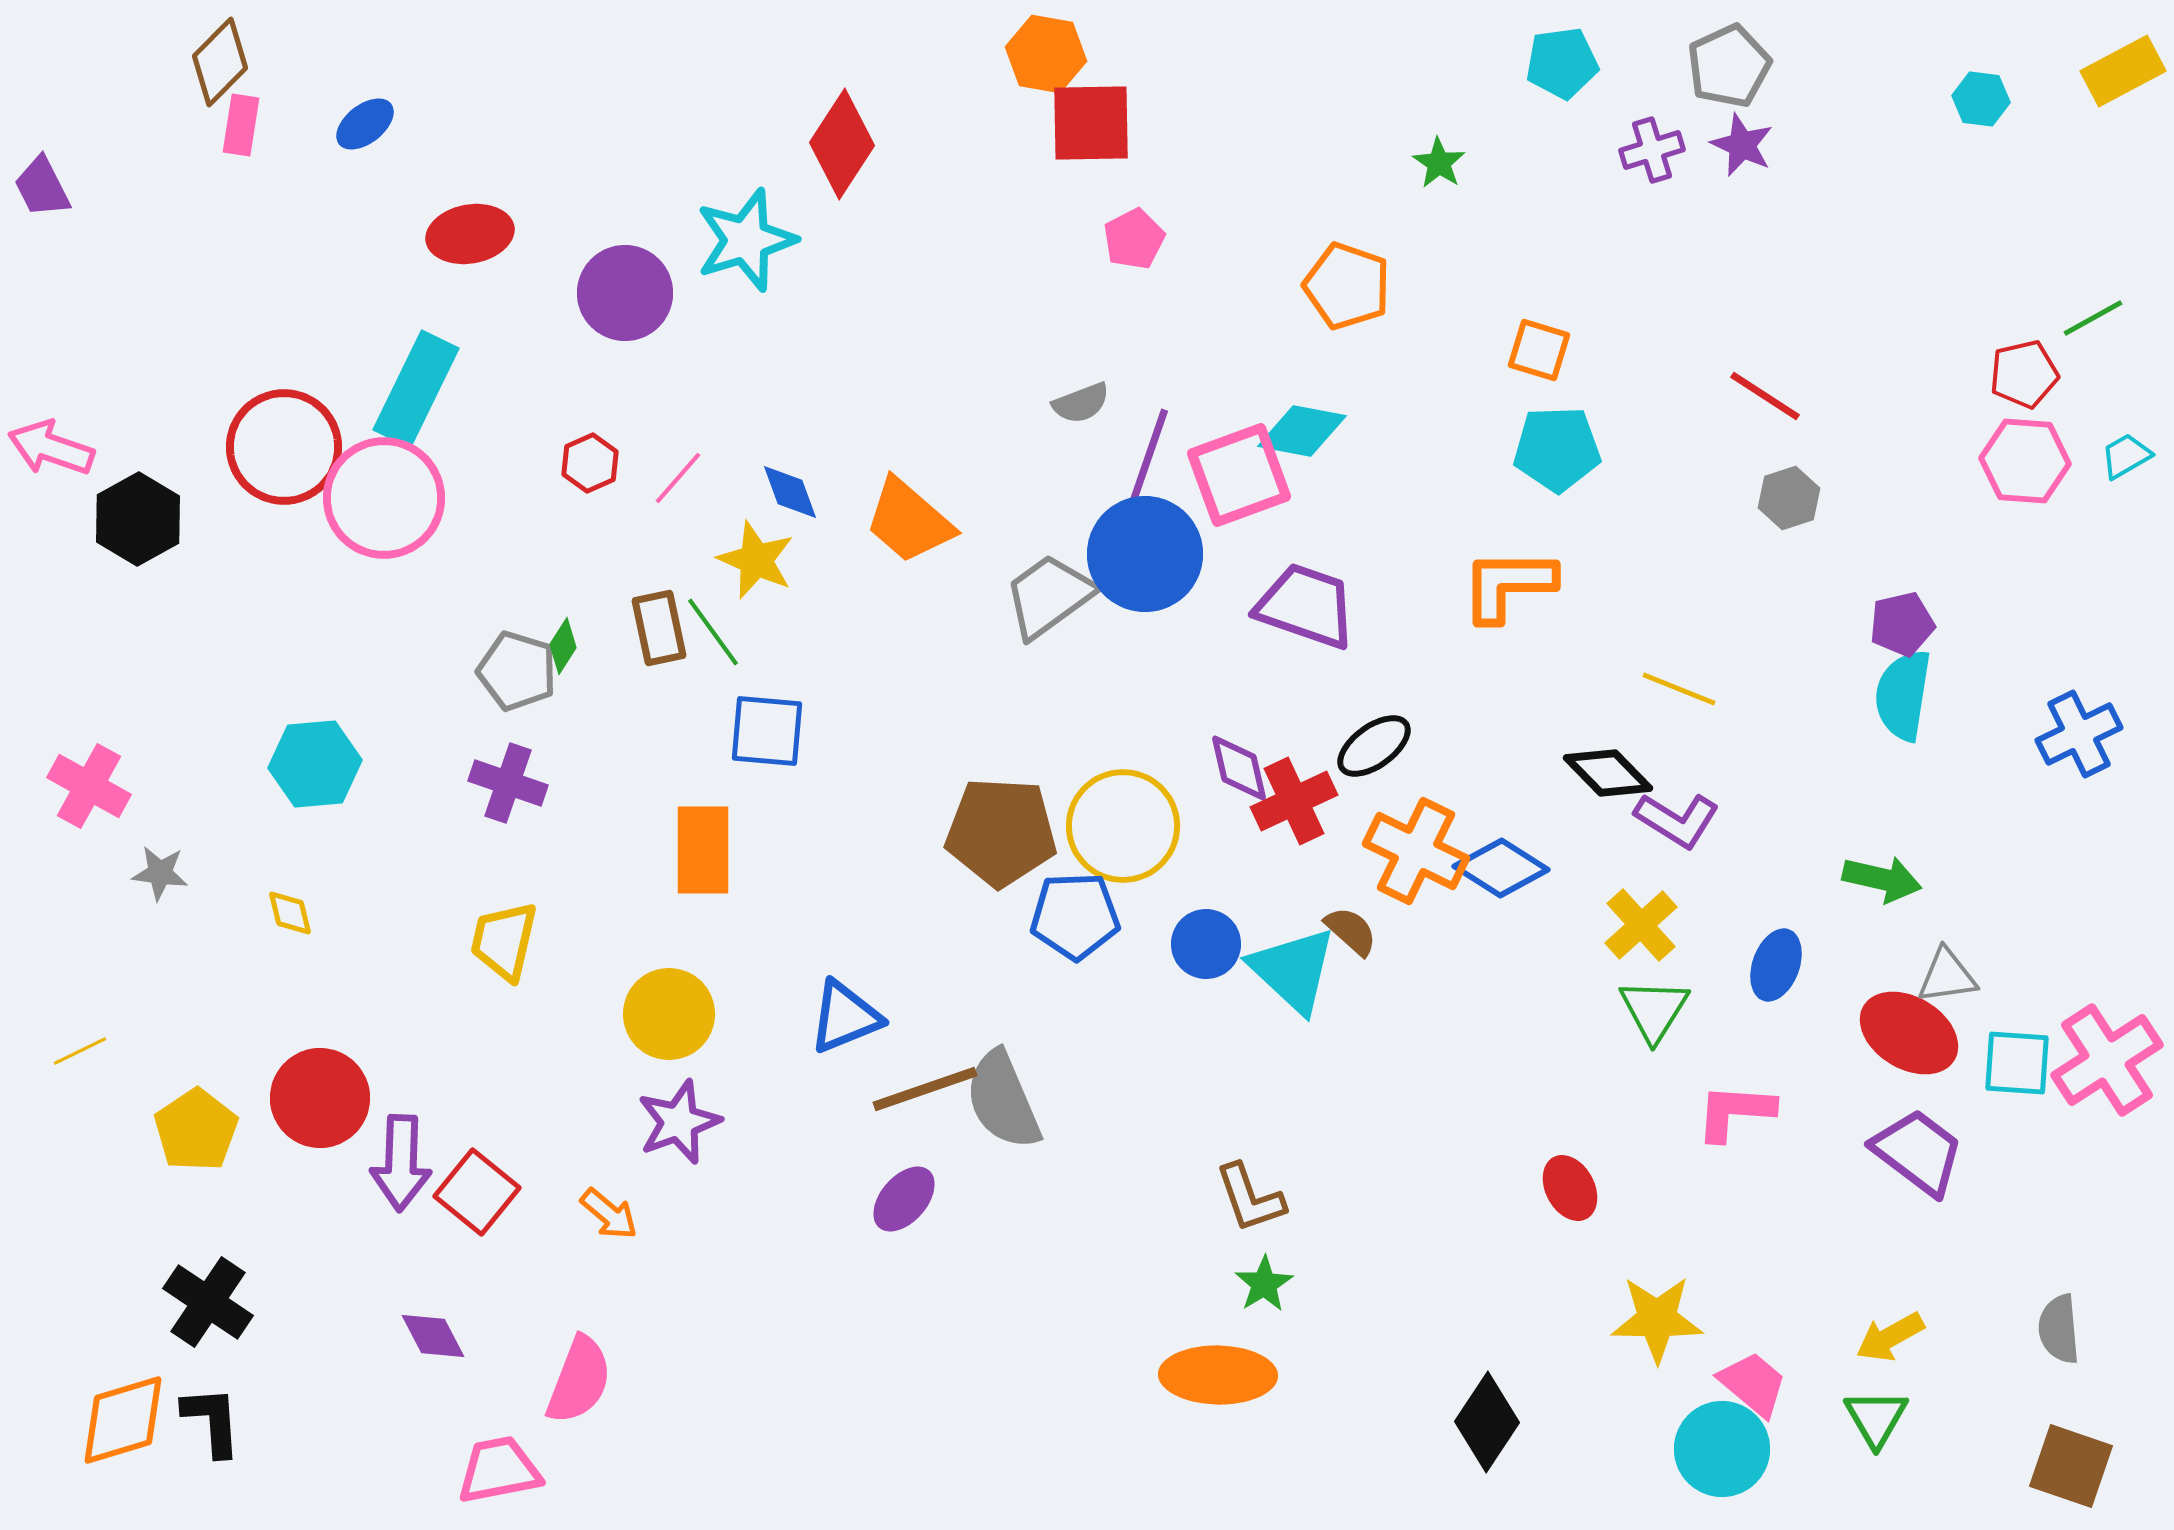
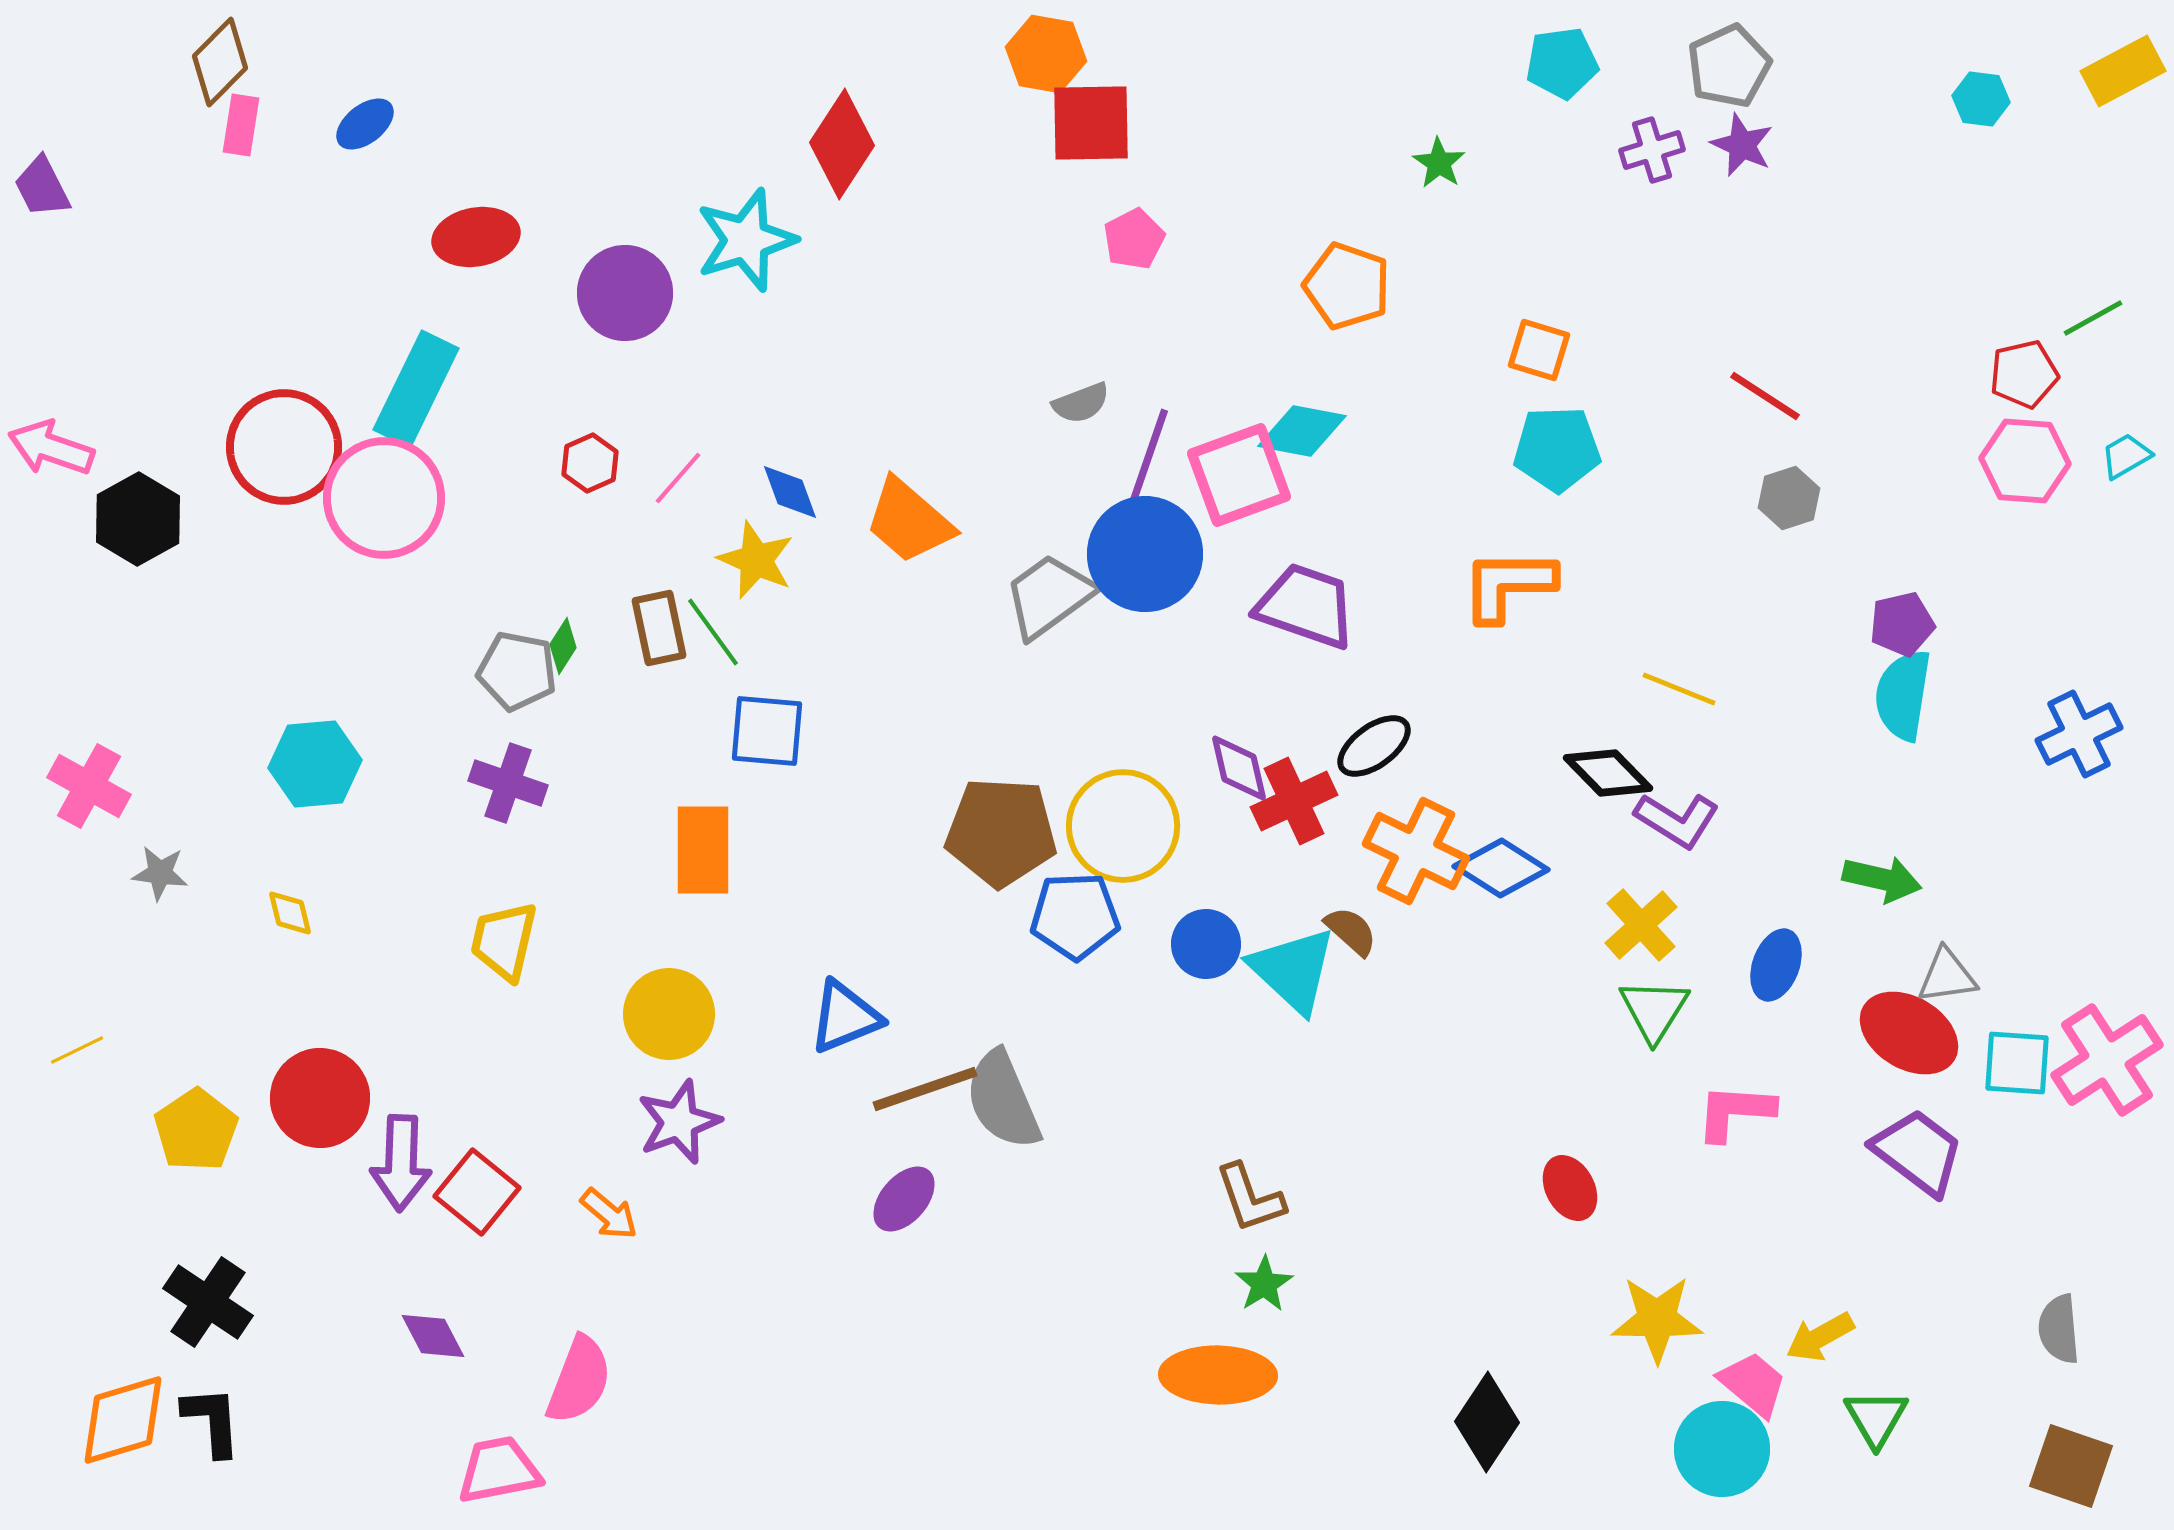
red ellipse at (470, 234): moved 6 px right, 3 px down
gray pentagon at (517, 671): rotated 6 degrees counterclockwise
yellow line at (80, 1051): moved 3 px left, 1 px up
yellow arrow at (1890, 1337): moved 70 px left
